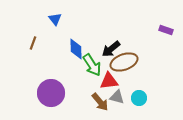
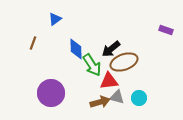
blue triangle: rotated 32 degrees clockwise
brown arrow: rotated 66 degrees counterclockwise
